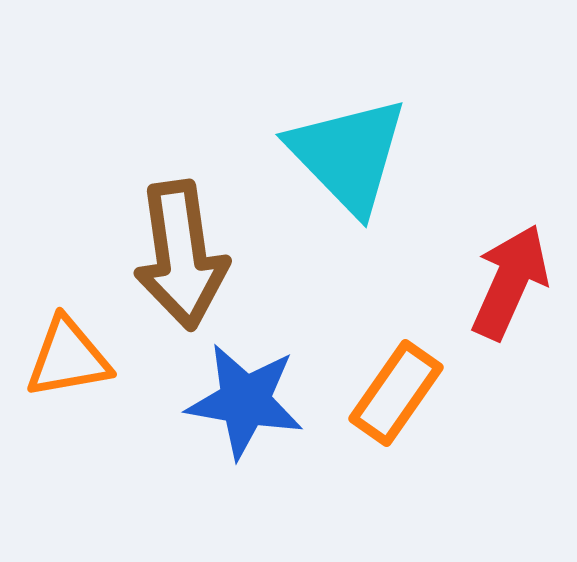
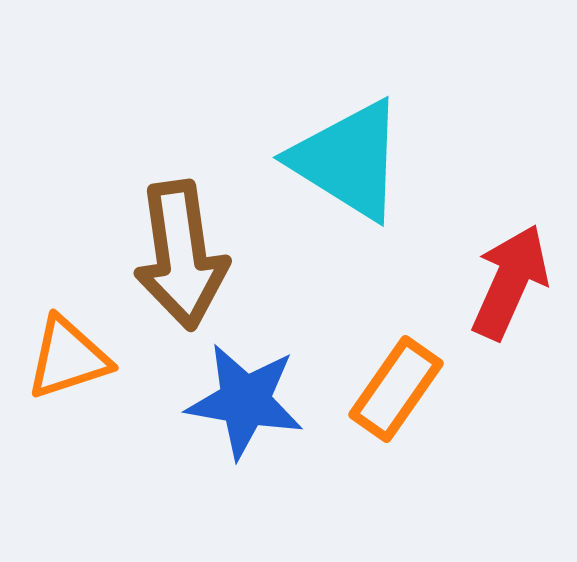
cyan triangle: moved 5 px down; rotated 14 degrees counterclockwise
orange triangle: rotated 8 degrees counterclockwise
orange rectangle: moved 4 px up
